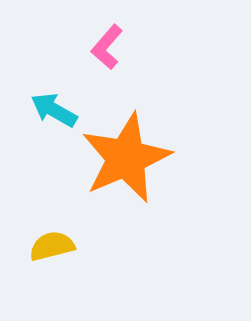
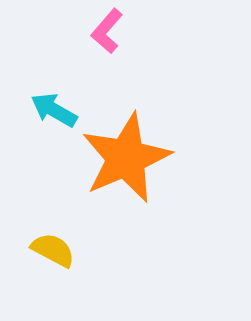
pink L-shape: moved 16 px up
yellow semicircle: moved 1 px right, 4 px down; rotated 42 degrees clockwise
